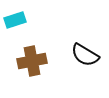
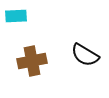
cyan rectangle: moved 1 px right, 4 px up; rotated 15 degrees clockwise
